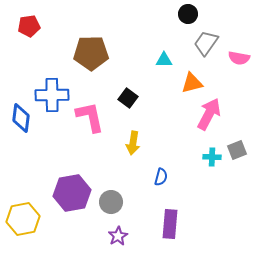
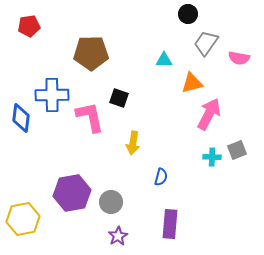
black square: moved 9 px left; rotated 18 degrees counterclockwise
